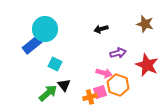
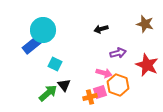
cyan circle: moved 2 px left, 1 px down
